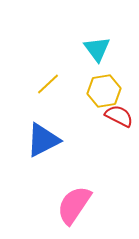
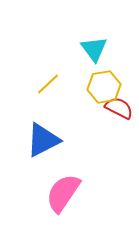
cyan triangle: moved 3 px left
yellow hexagon: moved 4 px up
red semicircle: moved 8 px up
pink semicircle: moved 11 px left, 12 px up
